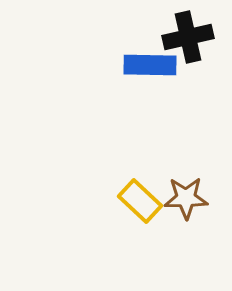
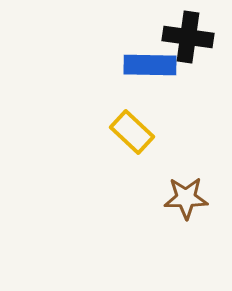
black cross: rotated 21 degrees clockwise
yellow rectangle: moved 8 px left, 69 px up
